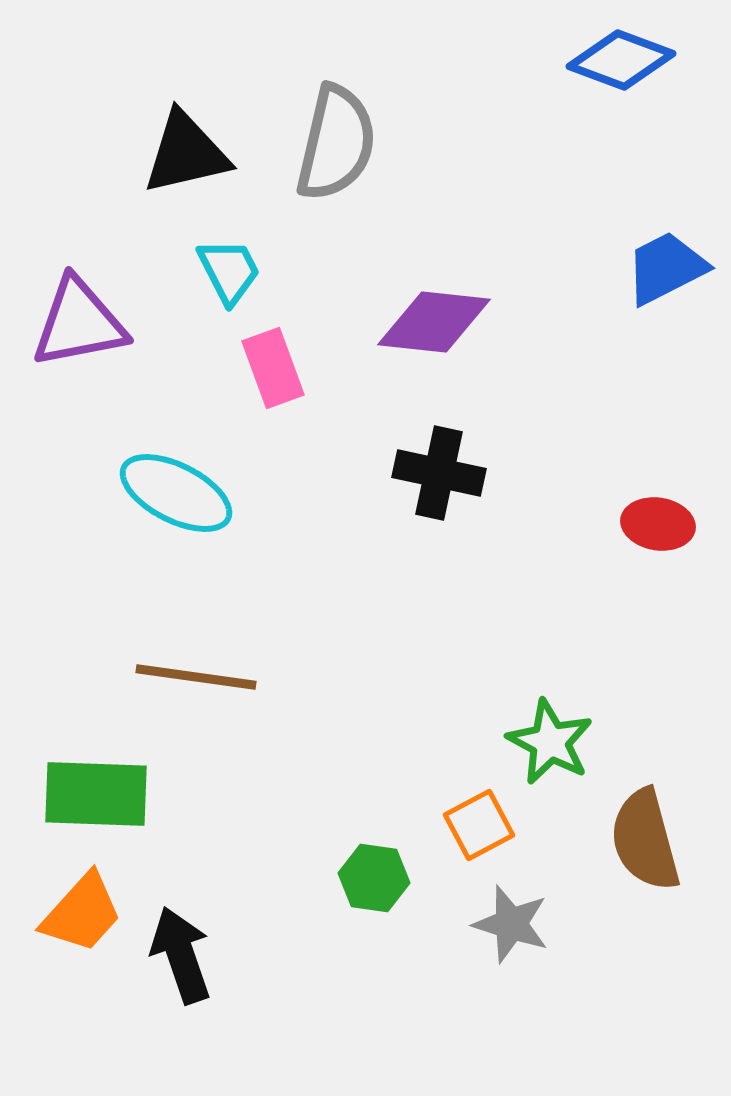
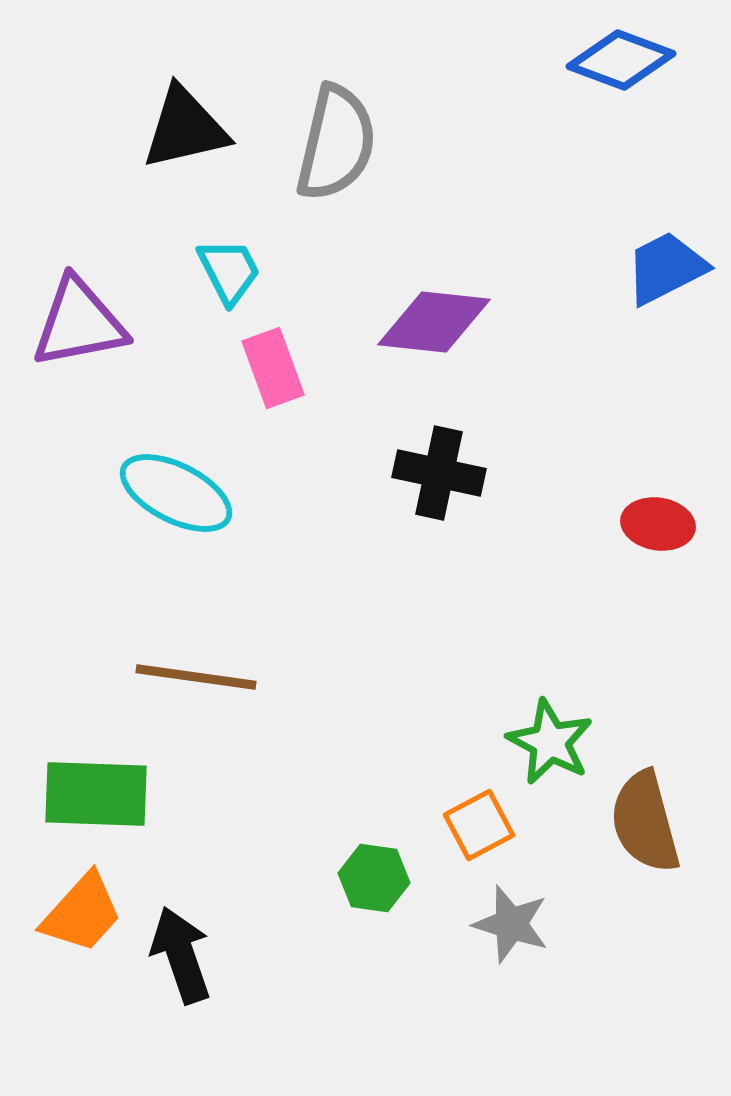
black triangle: moved 1 px left, 25 px up
brown semicircle: moved 18 px up
